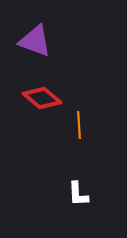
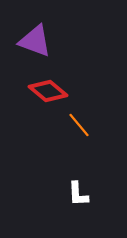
red diamond: moved 6 px right, 7 px up
orange line: rotated 36 degrees counterclockwise
